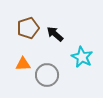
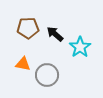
brown pentagon: rotated 15 degrees clockwise
cyan star: moved 2 px left, 10 px up; rotated 10 degrees clockwise
orange triangle: rotated 14 degrees clockwise
